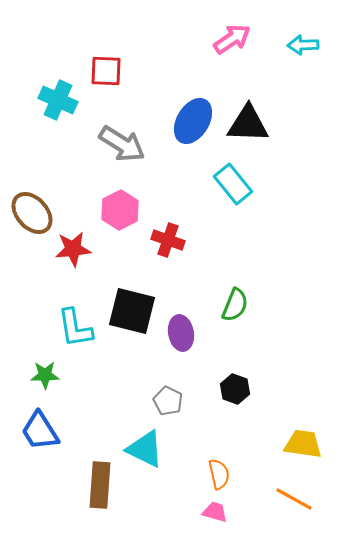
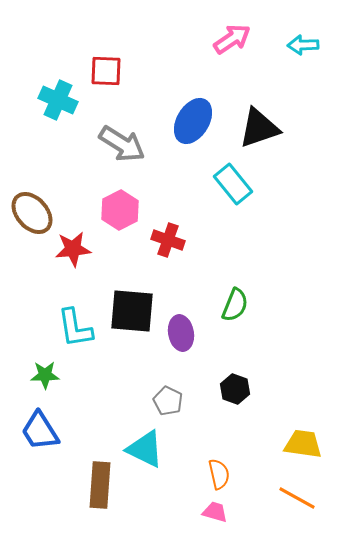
black triangle: moved 11 px right, 4 px down; rotated 21 degrees counterclockwise
black square: rotated 9 degrees counterclockwise
orange line: moved 3 px right, 1 px up
